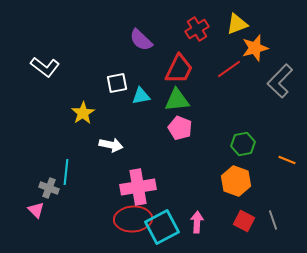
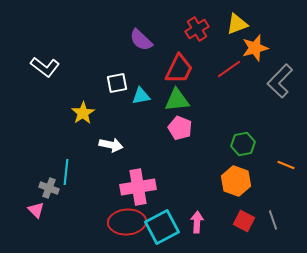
orange line: moved 1 px left, 5 px down
red ellipse: moved 6 px left, 3 px down
